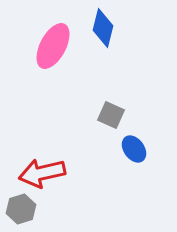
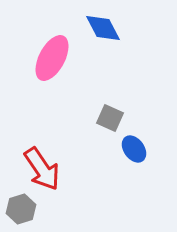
blue diamond: rotated 42 degrees counterclockwise
pink ellipse: moved 1 px left, 12 px down
gray square: moved 1 px left, 3 px down
red arrow: moved 4 px up; rotated 111 degrees counterclockwise
